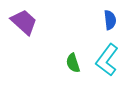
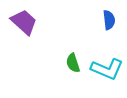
blue semicircle: moved 1 px left
cyan L-shape: moved 9 px down; rotated 104 degrees counterclockwise
